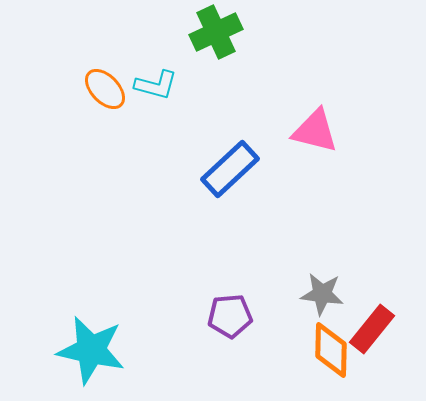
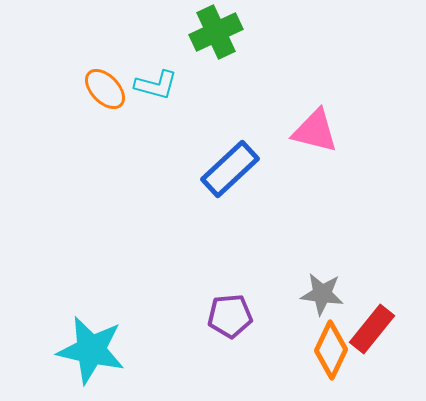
orange diamond: rotated 24 degrees clockwise
